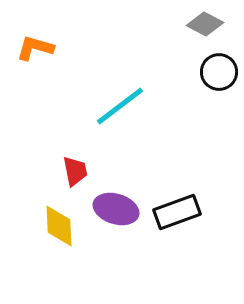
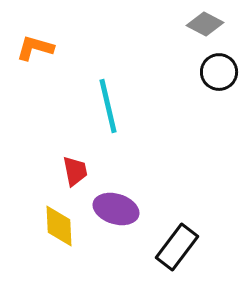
cyan line: moved 12 px left; rotated 66 degrees counterclockwise
black rectangle: moved 35 px down; rotated 33 degrees counterclockwise
